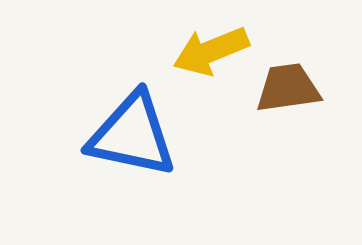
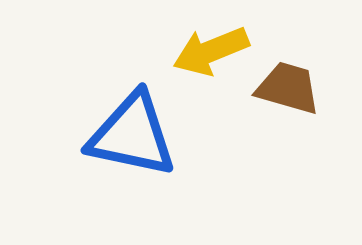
brown trapezoid: rotated 24 degrees clockwise
